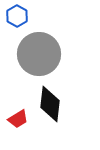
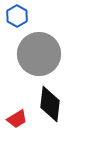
red trapezoid: moved 1 px left
